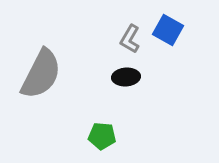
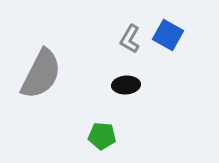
blue square: moved 5 px down
black ellipse: moved 8 px down
